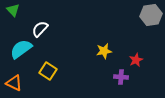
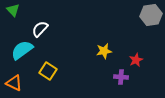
cyan semicircle: moved 1 px right, 1 px down
